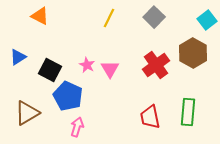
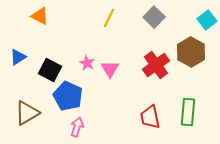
brown hexagon: moved 2 px left, 1 px up
pink star: moved 2 px up
